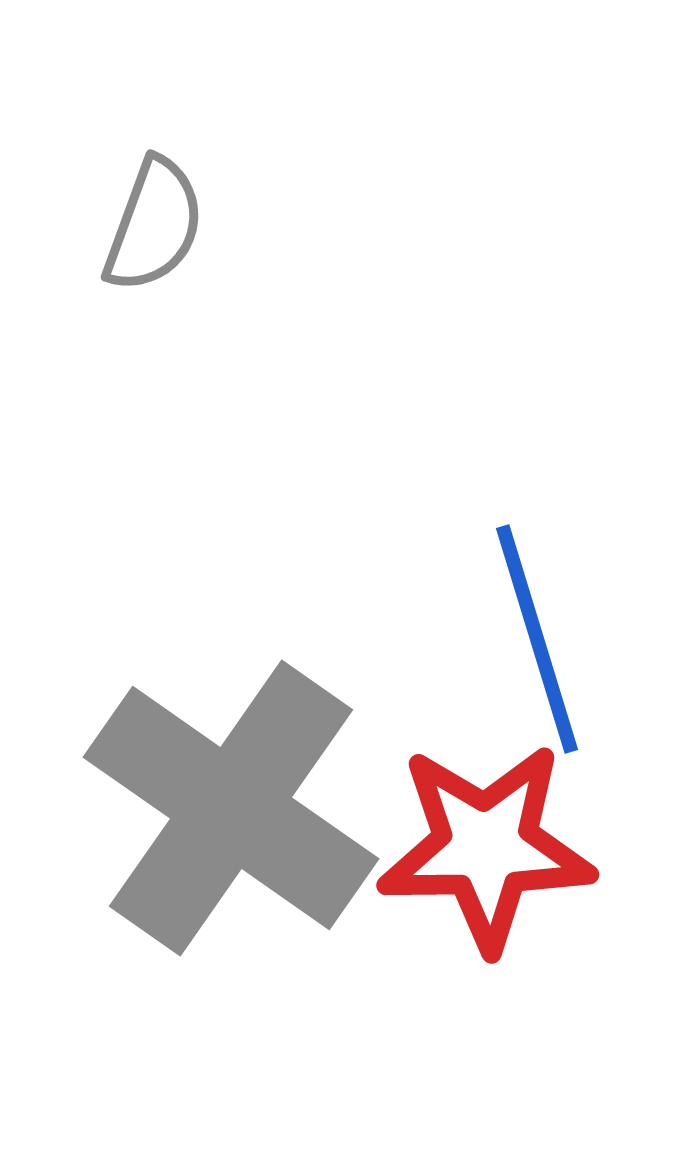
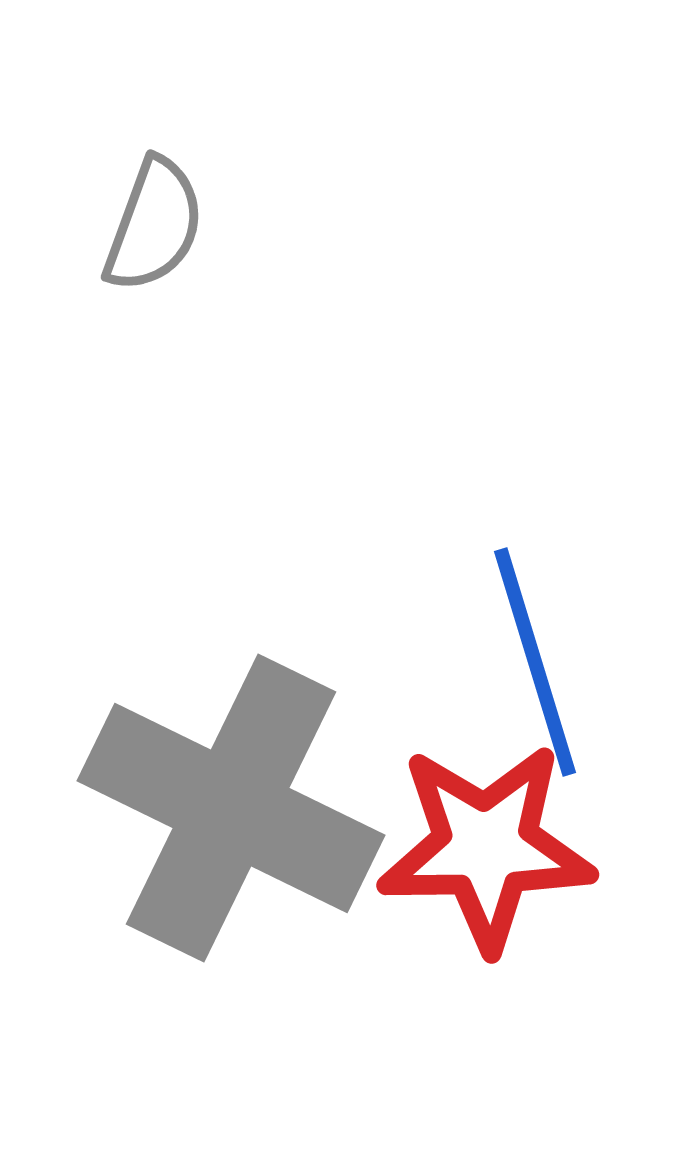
blue line: moved 2 px left, 23 px down
gray cross: rotated 9 degrees counterclockwise
